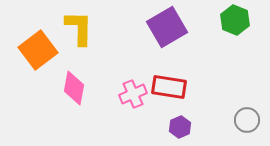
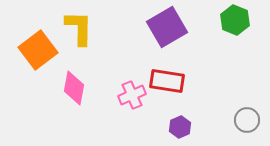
red rectangle: moved 2 px left, 6 px up
pink cross: moved 1 px left, 1 px down
